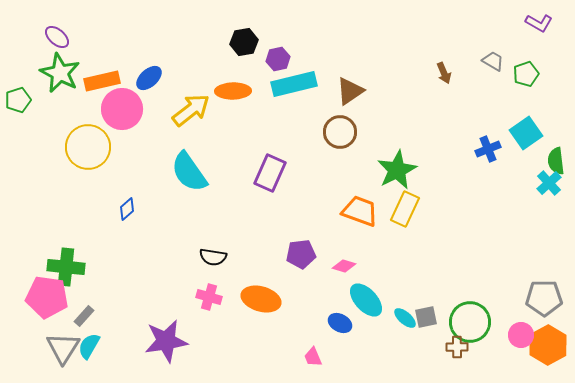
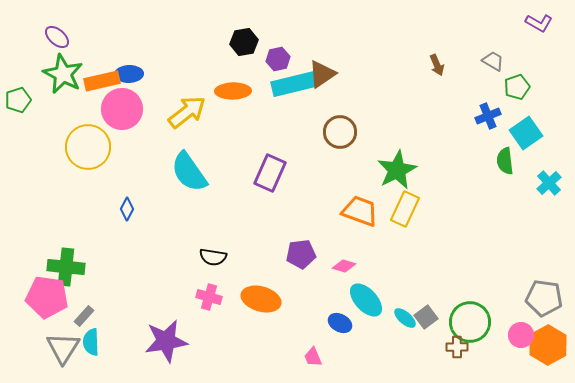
green star at (60, 73): moved 3 px right, 1 px down
brown arrow at (444, 73): moved 7 px left, 8 px up
green pentagon at (526, 74): moved 9 px left, 13 px down
blue ellipse at (149, 78): moved 20 px left, 4 px up; rotated 40 degrees clockwise
brown triangle at (350, 91): moved 28 px left, 17 px up
yellow arrow at (191, 110): moved 4 px left, 2 px down
blue cross at (488, 149): moved 33 px up
green semicircle at (556, 161): moved 51 px left
blue diamond at (127, 209): rotated 20 degrees counterclockwise
gray pentagon at (544, 298): rotated 9 degrees clockwise
gray square at (426, 317): rotated 25 degrees counterclockwise
cyan semicircle at (89, 346): moved 2 px right, 4 px up; rotated 32 degrees counterclockwise
